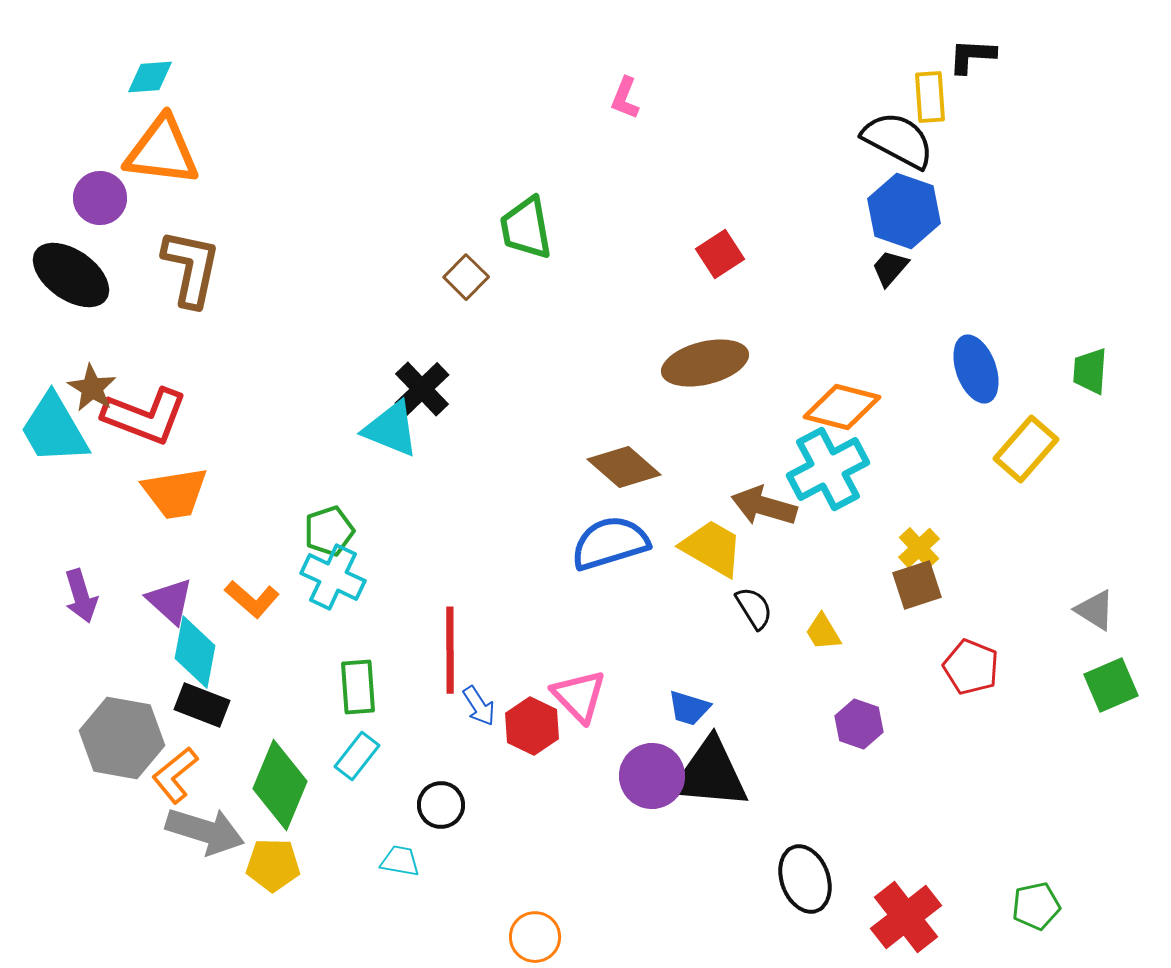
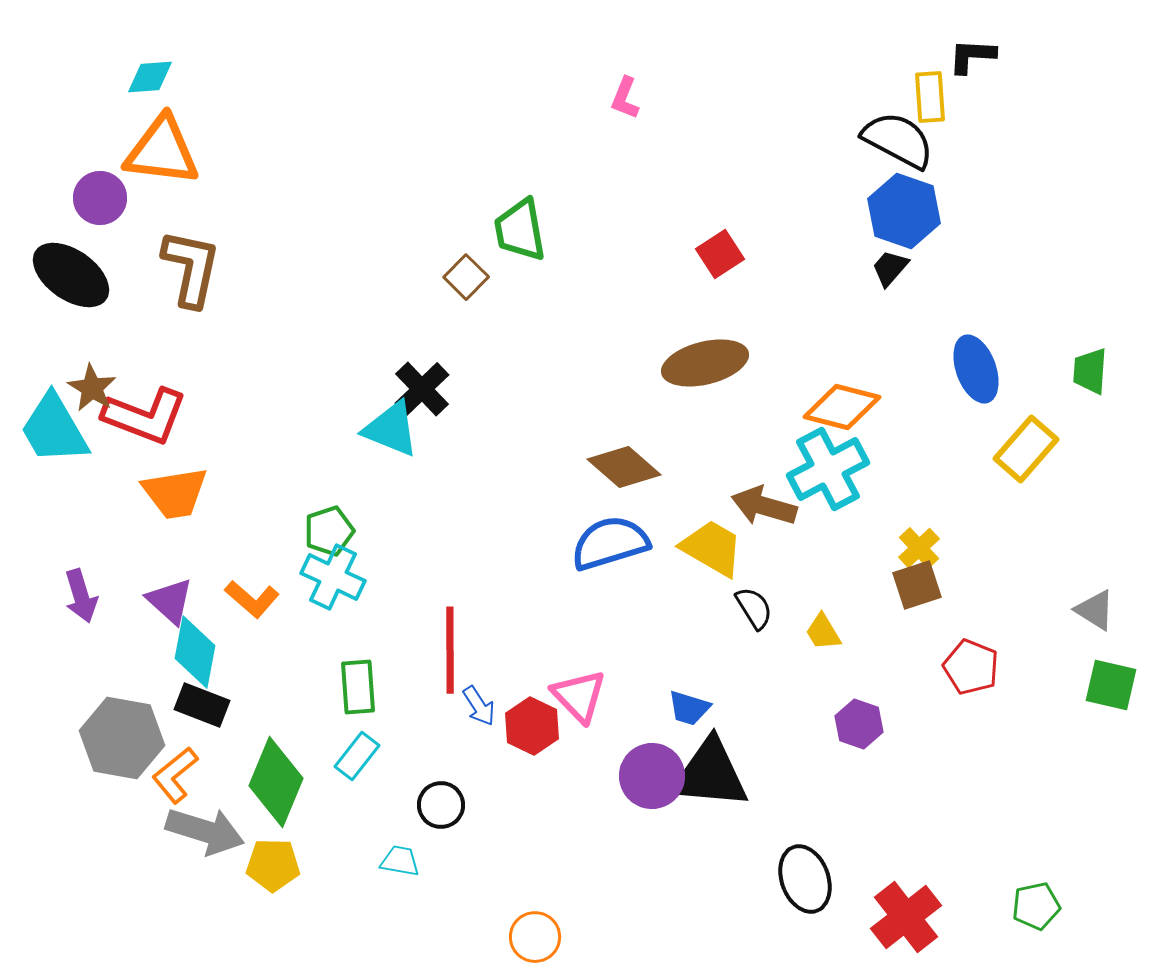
green trapezoid at (526, 228): moved 6 px left, 2 px down
green square at (1111, 685): rotated 36 degrees clockwise
green diamond at (280, 785): moved 4 px left, 3 px up
